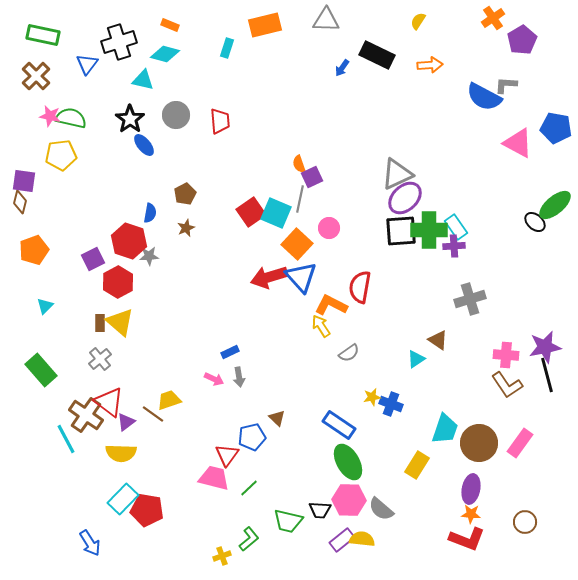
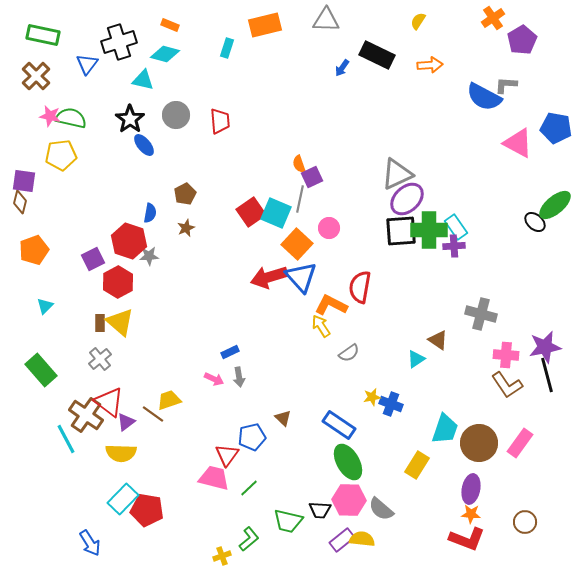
purple ellipse at (405, 198): moved 2 px right, 1 px down
gray cross at (470, 299): moved 11 px right, 15 px down; rotated 32 degrees clockwise
brown triangle at (277, 418): moved 6 px right
